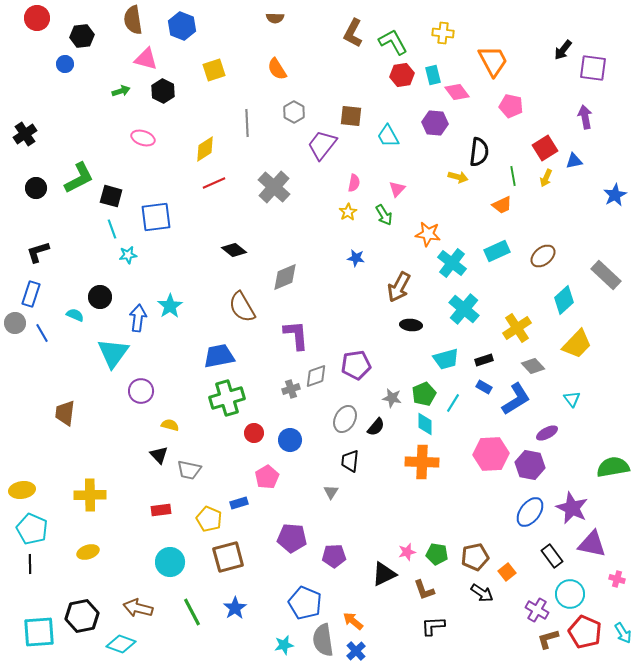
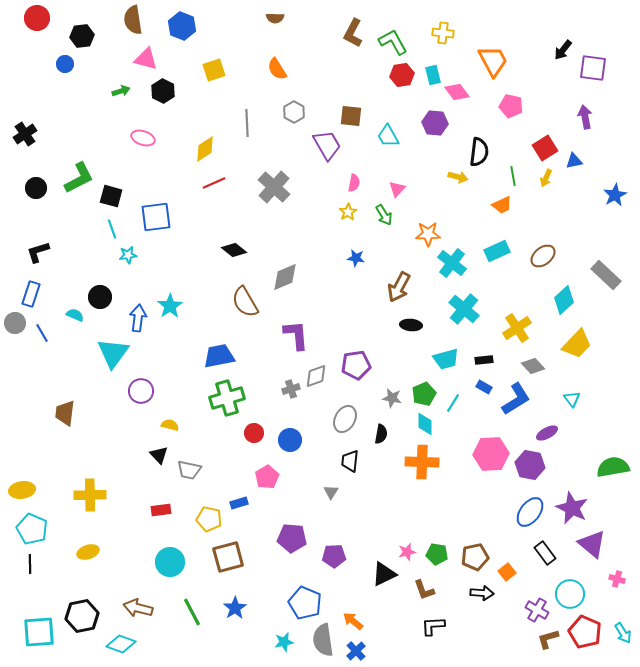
purple trapezoid at (322, 145): moved 5 px right; rotated 112 degrees clockwise
orange star at (428, 234): rotated 10 degrees counterclockwise
brown semicircle at (242, 307): moved 3 px right, 5 px up
black rectangle at (484, 360): rotated 12 degrees clockwise
black semicircle at (376, 427): moved 5 px right, 7 px down; rotated 30 degrees counterclockwise
yellow pentagon at (209, 519): rotated 10 degrees counterclockwise
purple triangle at (592, 544): rotated 28 degrees clockwise
black rectangle at (552, 556): moved 7 px left, 3 px up
black arrow at (482, 593): rotated 30 degrees counterclockwise
cyan star at (284, 645): moved 3 px up
